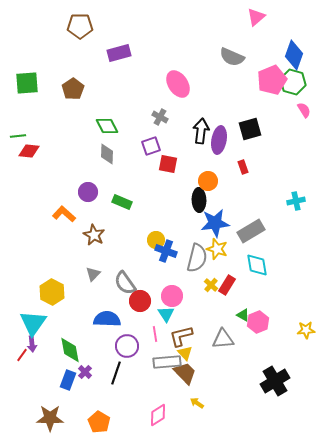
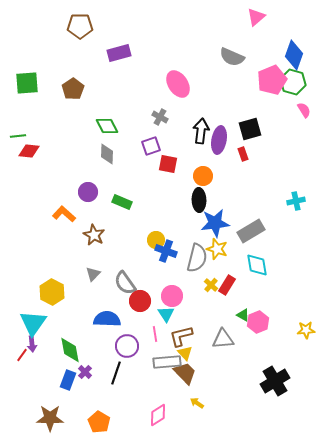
red rectangle at (243, 167): moved 13 px up
orange circle at (208, 181): moved 5 px left, 5 px up
